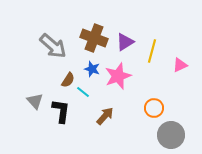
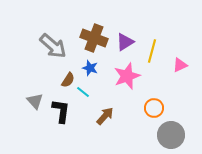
blue star: moved 2 px left, 1 px up
pink star: moved 9 px right
